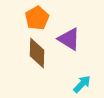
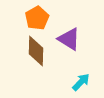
brown diamond: moved 1 px left, 2 px up
cyan arrow: moved 1 px left, 2 px up
